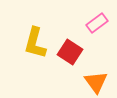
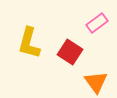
yellow L-shape: moved 6 px left
